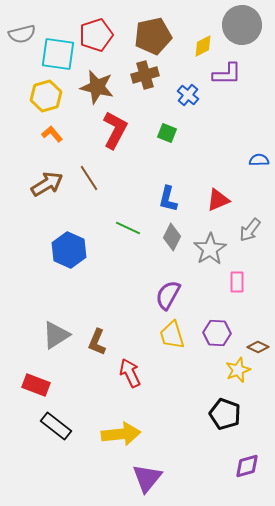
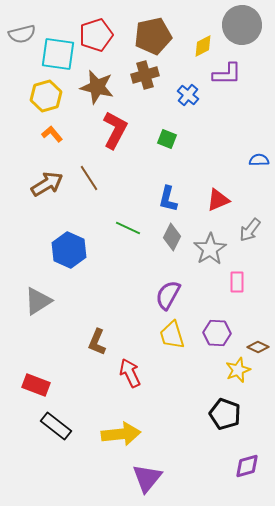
green square: moved 6 px down
gray triangle: moved 18 px left, 34 px up
